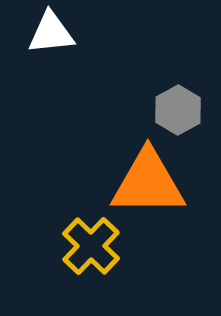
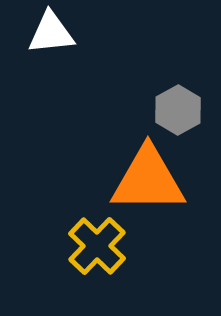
orange triangle: moved 3 px up
yellow cross: moved 6 px right
